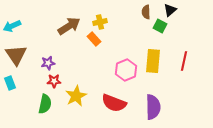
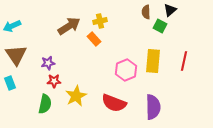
yellow cross: moved 1 px up
